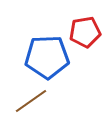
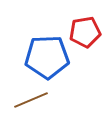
brown line: moved 1 px up; rotated 12 degrees clockwise
